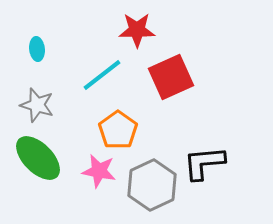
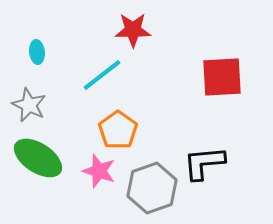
red star: moved 4 px left
cyan ellipse: moved 3 px down
red square: moved 51 px right; rotated 21 degrees clockwise
gray star: moved 8 px left; rotated 8 degrees clockwise
green ellipse: rotated 12 degrees counterclockwise
pink star: rotated 8 degrees clockwise
gray hexagon: moved 3 px down; rotated 6 degrees clockwise
